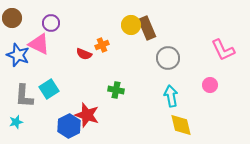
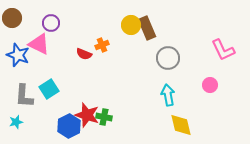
green cross: moved 12 px left, 27 px down
cyan arrow: moved 3 px left, 1 px up
